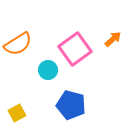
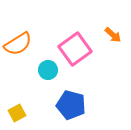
orange arrow: moved 4 px up; rotated 84 degrees clockwise
